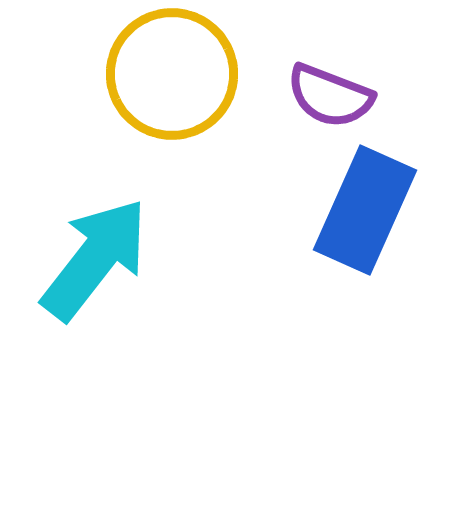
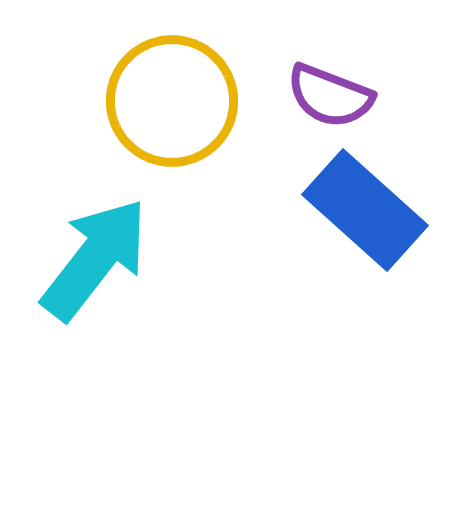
yellow circle: moved 27 px down
blue rectangle: rotated 72 degrees counterclockwise
